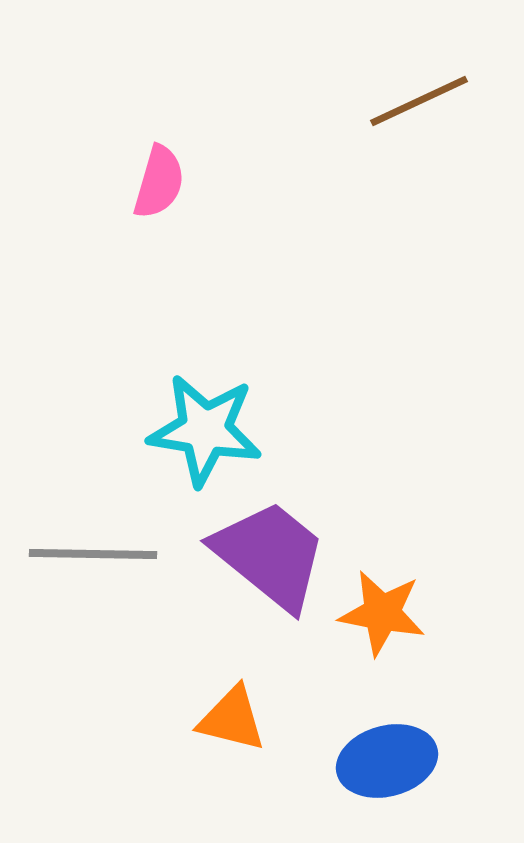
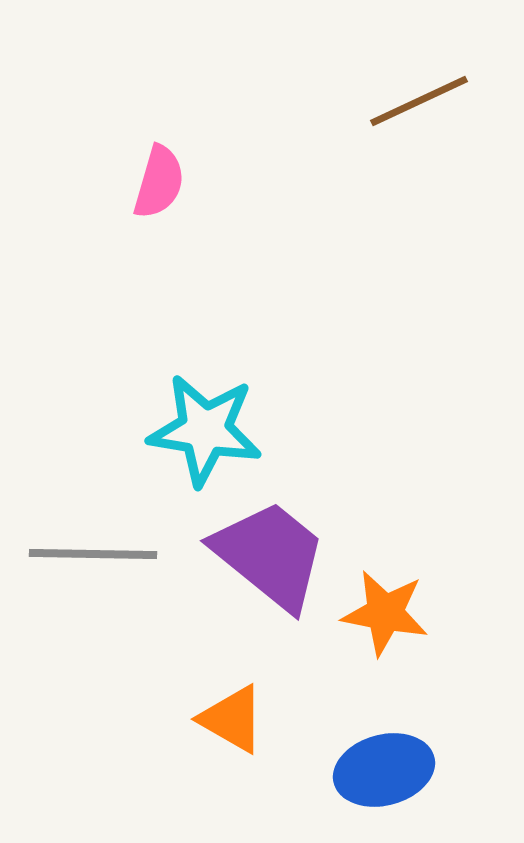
orange star: moved 3 px right
orange triangle: rotated 16 degrees clockwise
blue ellipse: moved 3 px left, 9 px down
